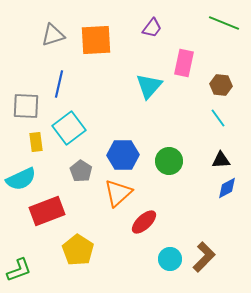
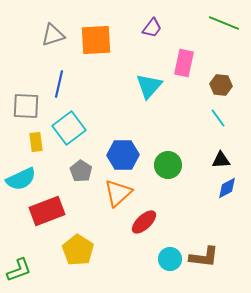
green circle: moved 1 px left, 4 px down
brown L-shape: rotated 52 degrees clockwise
